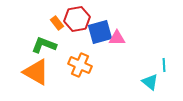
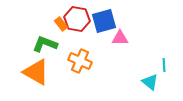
red hexagon: rotated 20 degrees clockwise
orange rectangle: moved 4 px right, 1 px down
blue square: moved 4 px right, 11 px up
pink triangle: moved 3 px right
green L-shape: moved 1 px right, 1 px up
orange cross: moved 4 px up
